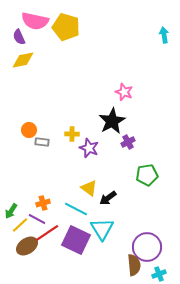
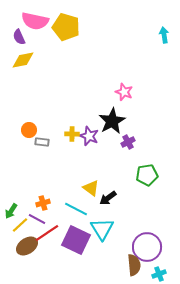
purple star: moved 12 px up
yellow triangle: moved 2 px right
